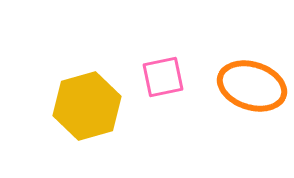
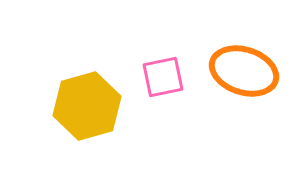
orange ellipse: moved 8 px left, 15 px up
